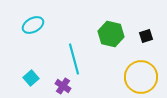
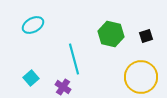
purple cross: moved 1 px down
